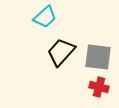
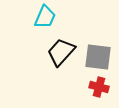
cyan trapezoid: rotated 25 degrees counterclockwise
